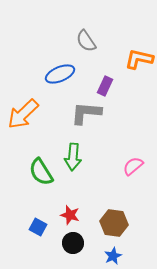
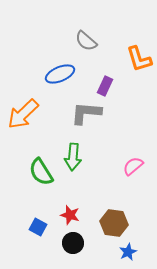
gray semicircle: rotated 15 degrees counterclockwise
orange L-shape: rotated 120 degrees counterclockwise
blue star: moved 15 px right, 4 px up
